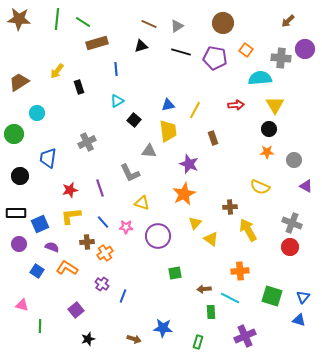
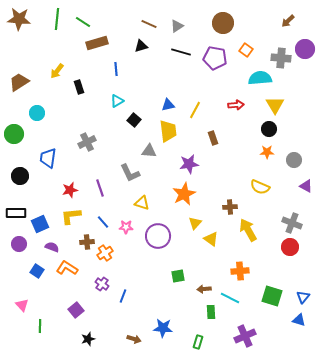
purple star at (189, 164): rotated 30 degrees counterclockwise
green square at (175, 273): moved 3 px right, 3 px down
pink triangle at (22, 305): rotated 32 degrees clockwise
